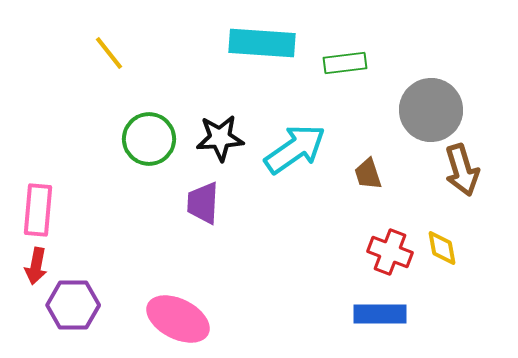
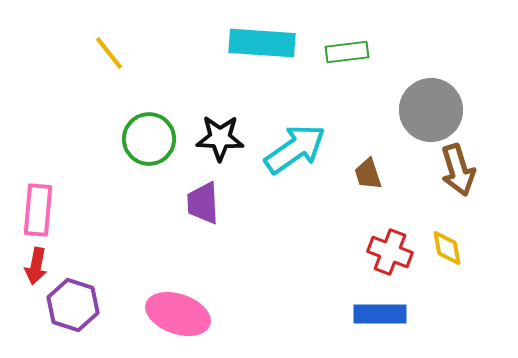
green rectangle: moved 2 px right, 11 px up
black star: rotated 6 degrees clockwise
brown arrow: moved 4 px left
purple trapezoid: rotated 6 degrees counterclockwise
yellow diamond: moved 5 px right
purple hexagon: rotated 18 degrees clockwise
pink ellipse: moved 5 px up; rotated 8 degrees counterclockwise
